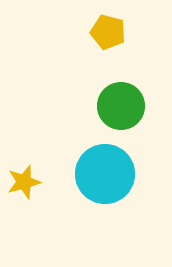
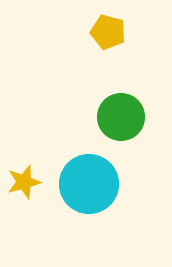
green circle: moved 11 px down
cyan circle: moved 16 px left, 10 px down
